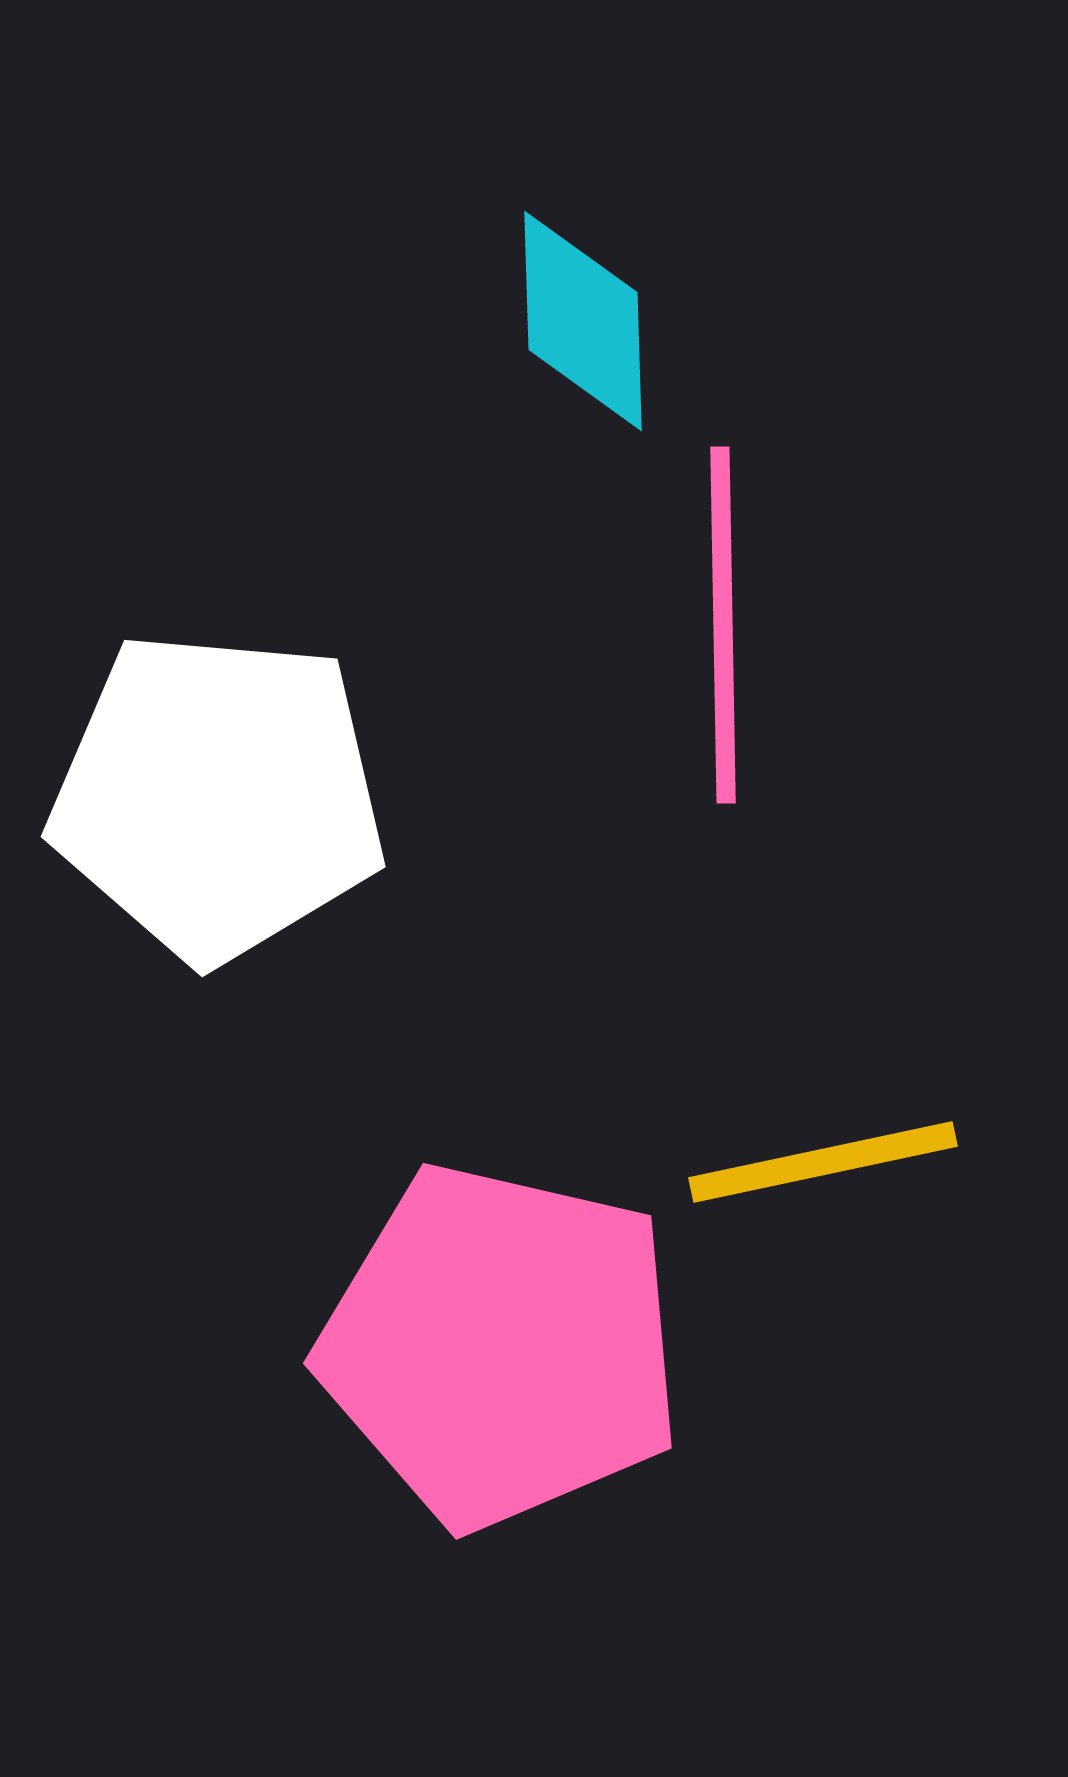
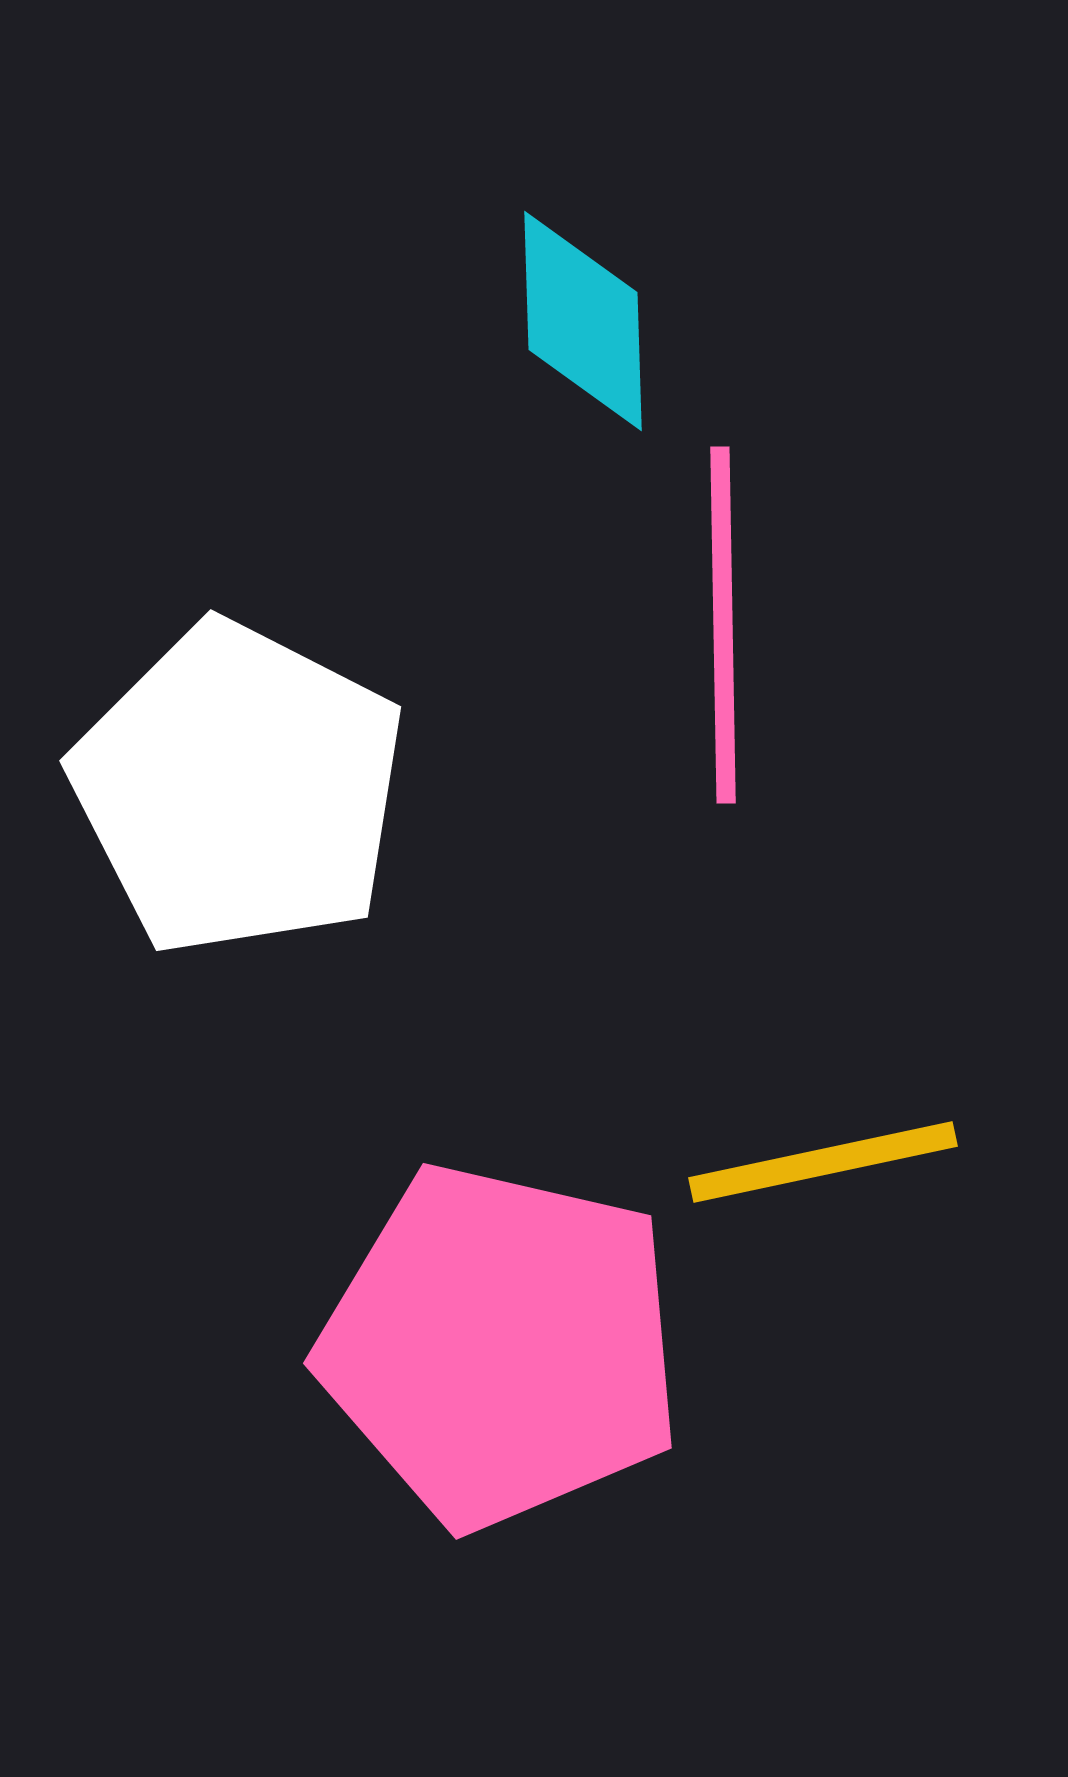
white pentagon: moved 21 px right, 7 px up; rotated 22 degrees clockwise
